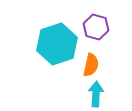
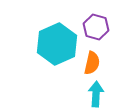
cyan hexagon: rotated 6 degrees counterclockwise
orange semicircle: moved 1 px right, 2 px up
